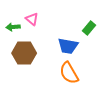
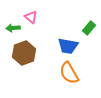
pink triangle: moved 1 px left, 2 px up
green arrow: moved 1 px down
brown hexagon: rotated 20 degrees counterclockwise
